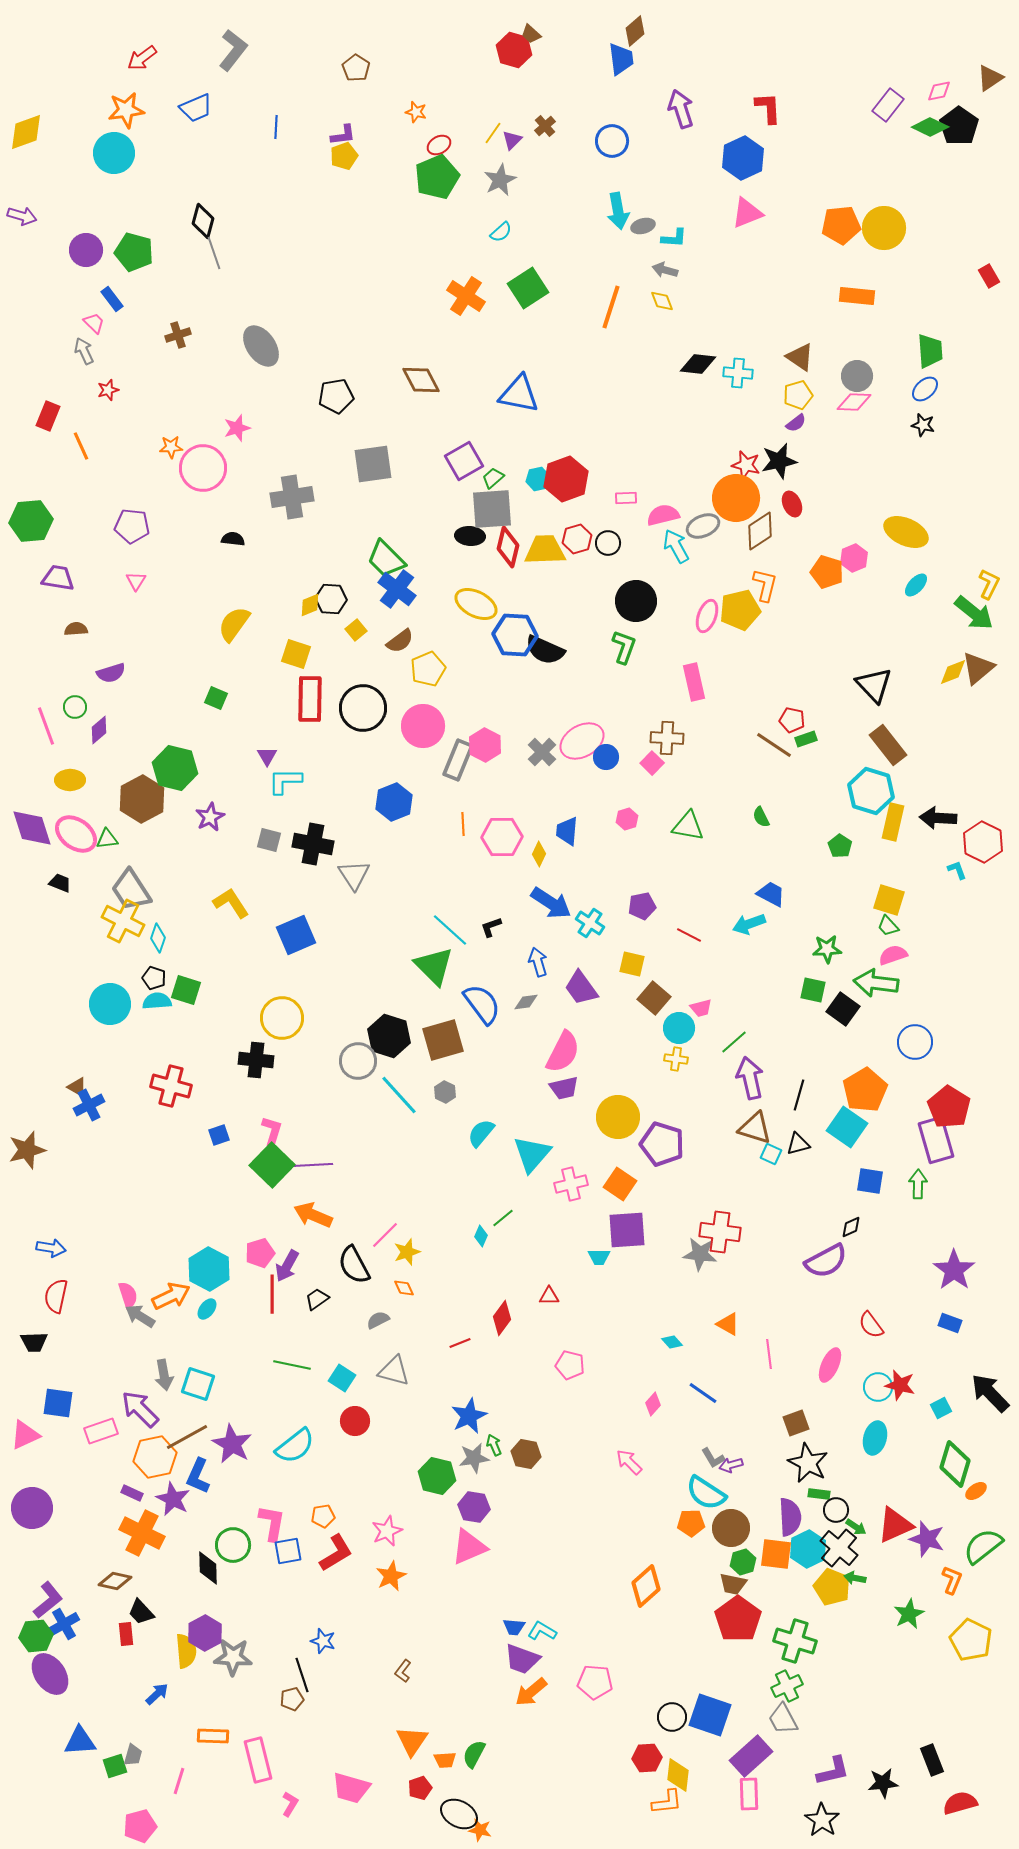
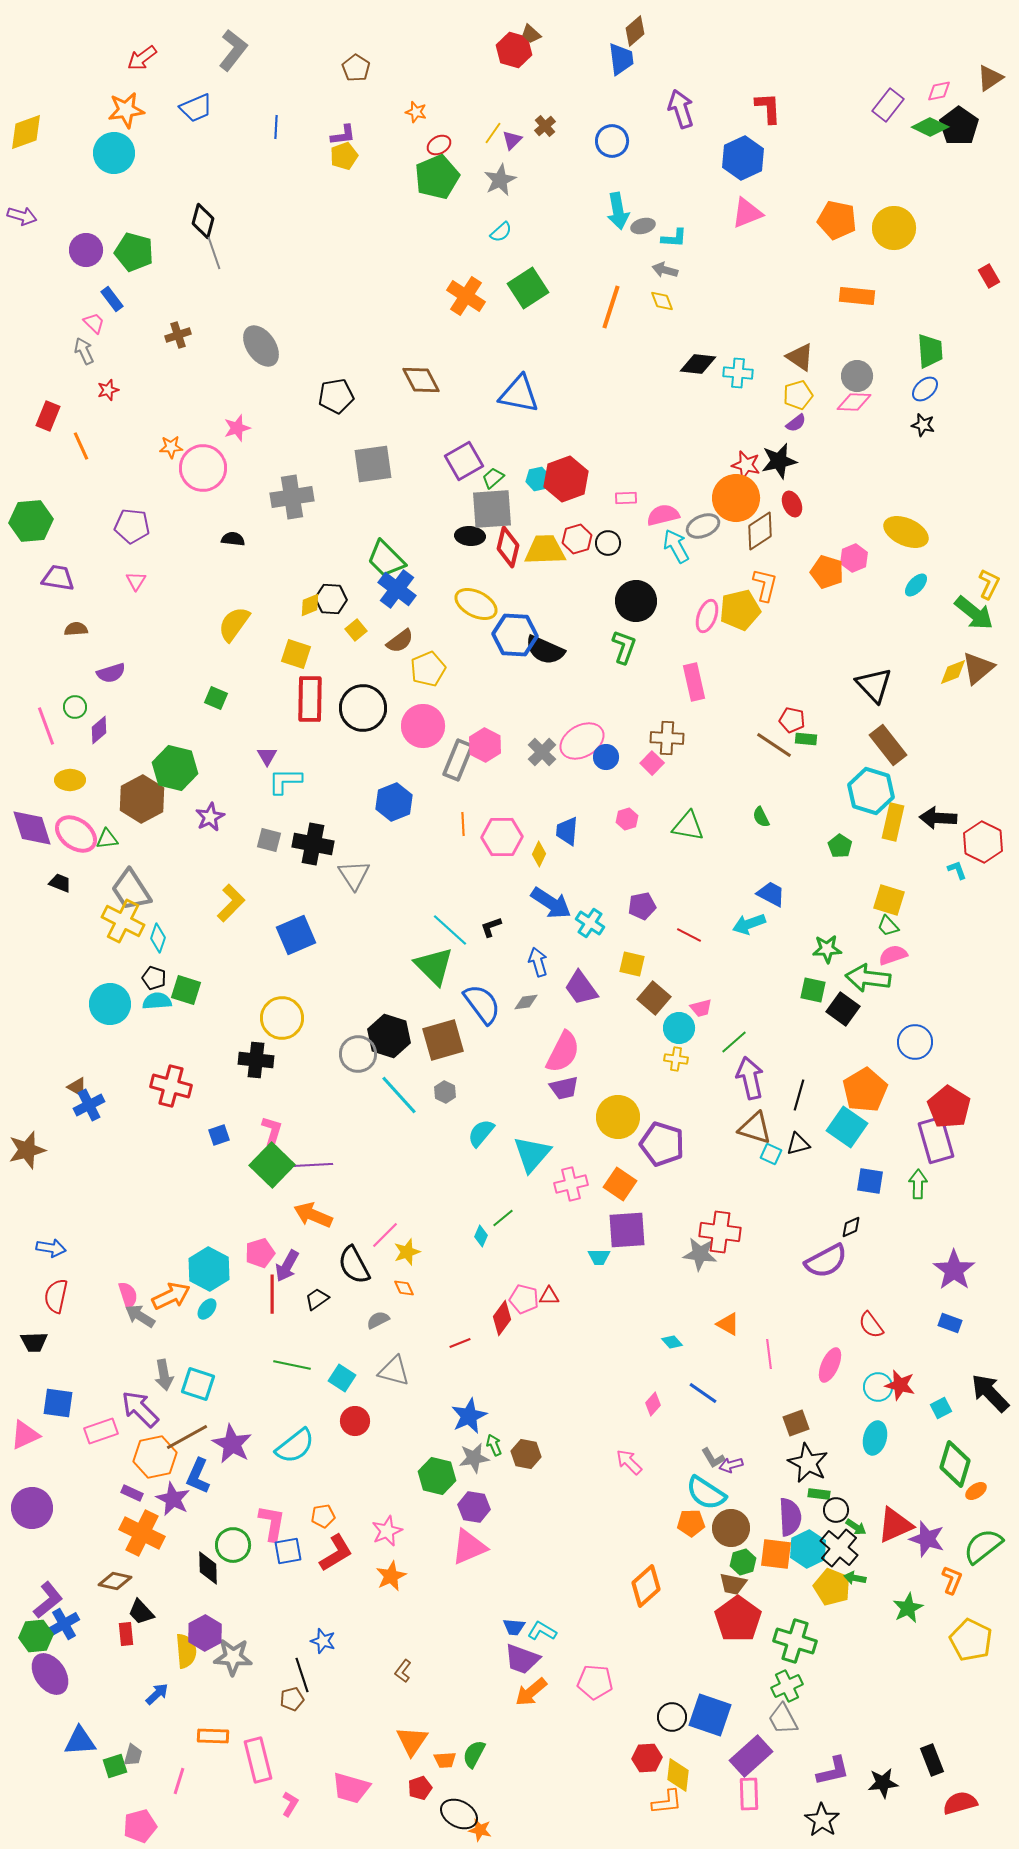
orange pentagon at (841, 225): moved 4 px left, 5 px up; rotated 18 degrees clockwise
yellow circle at (884, 228): moved 10 px right
green rectangle at (806, 739): rotated 25 degrees clockwise
yellow L-shape at (231, 903): rotated 78 degrees clockwise
green arrow at (876, 983): moved 8 px left, 5 px up
gray circle at (358, 1061): moved 7 px up
pink pentagon at (570, 1365): moved 46 px left, 66 px up
green star at (909, 1614): moved 1 px left, 6 px up
